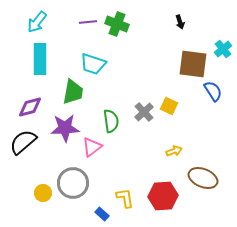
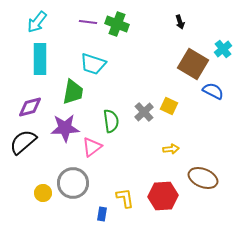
purple line: rotated 12 degrees clockwise
brown square: rotated 24 degrees clockwise
blue semicircle: rotated 30 degrees counterclockwise
yellow arrow: moved 3 px left, 2 px up; rotated 14 degrees clockwise
blue rectangle: rotated 56 degrees clockwise
